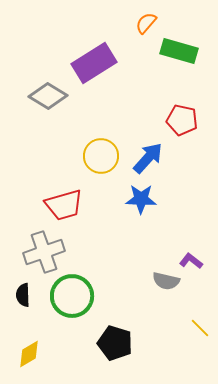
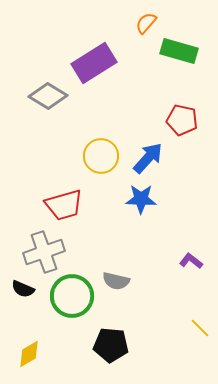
gray semicircle: moved 50 px left
black semicircle: moved 6 px up; rotated 65 degrees counterclockwise
black pentagon: moved 4 px left, 2 px down; rotated 12 degrees counterclockwise
